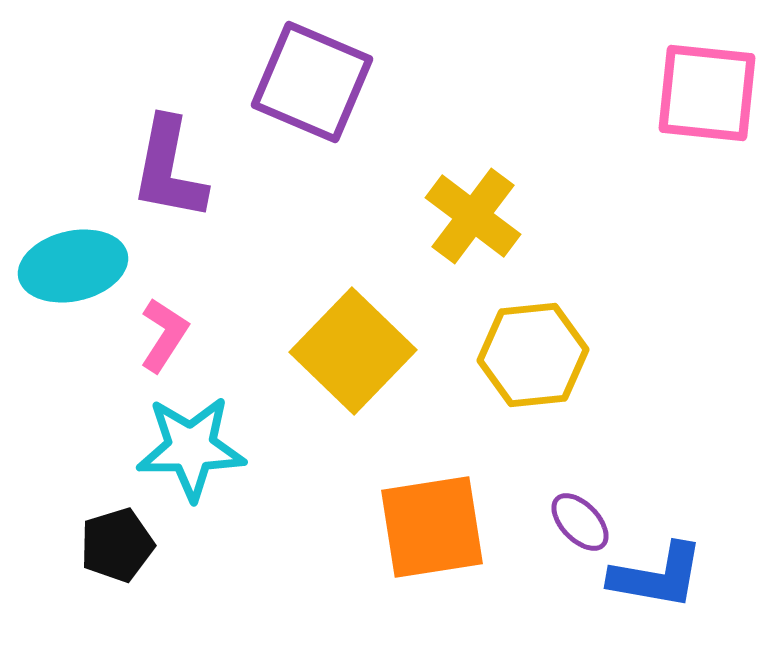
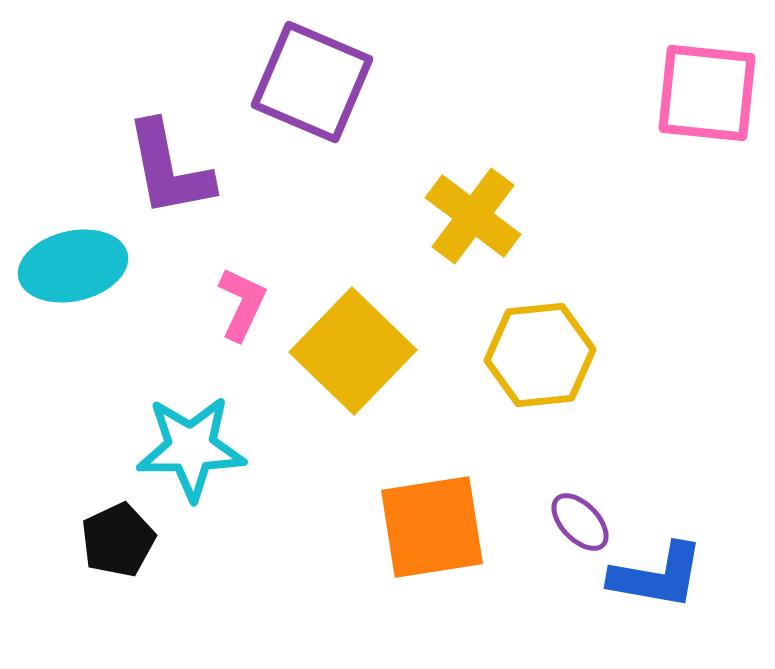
purple L-shape: rotated 22 degrees counterclockwise
pink L-shape: moved 78 px right, 31 px up; rotated 8 degrees counterclockwise
yellow hexagon: moved 7 px right
black pentagon: moved 1 px right, 5 px up; rotated 8 degrees counterclockwise
